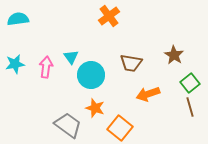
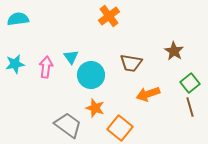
brown star: moved 4 px up
